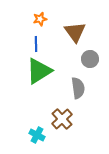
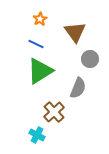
orange star: rotated 16 degrees counterclockwise
blue line: rotated 63 degrees counterclockwise
green triangle: moved 1 px right
gray semicircle: rotated 30 degrees clockwise
brown cross: moved 8 px left, 7 px up
